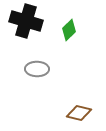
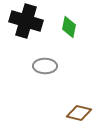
green diamond: moved 3 px up; rotated 35 degrees counterclockwise
gray ellipse: moved 8 px right, 3 px up
